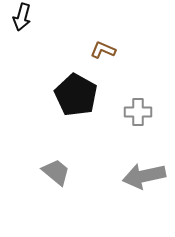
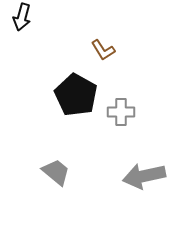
brown L-shape: rotated 145 degrees counterclockwise
gray cross: moved 17 px left
